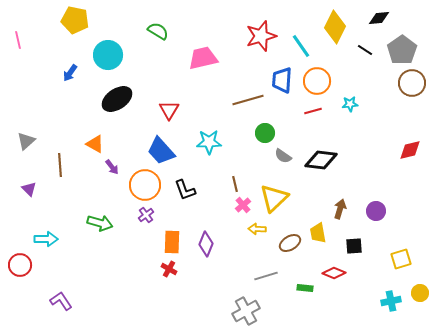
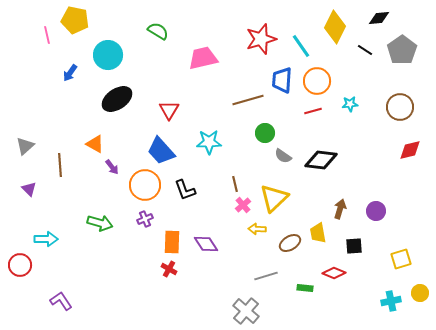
red star at (261, 36): moved 3 px down
pink line at (18, 40): moved 29 px right, 5 px up
brown circle at (412, 83): moved 12 px left, 24 px down
gray triangle at (26, 141): moved 1 px left, 5 px down
purple cross at (146, 215): moved 1 px left, 4 px down; rotated 14 degrees clockwise
purple diamond at (206, 244): rotated 55 degrees counterclockwise
gray cross at (246, 311): rotated 20 degrees counterclockwise
